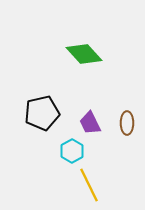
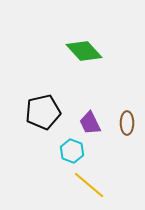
green diamond: moved 3 px up
black pentagon: moved 1 px right, 1 px up
cyan hexagon: rotated 10 degrees counterclockwise
yellow line: rotated 24 degrees counterclockwise
